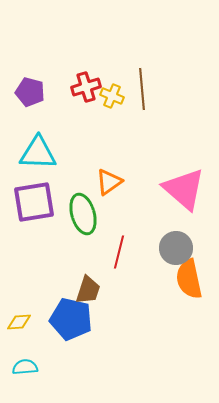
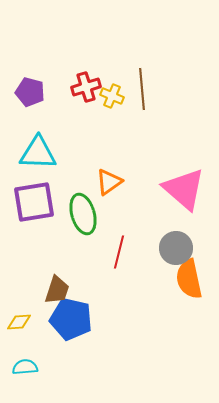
brown trapezoid: moved 31 px left
